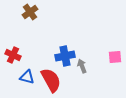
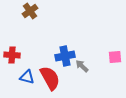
brown cross: moved 1 px up
red cross: moved 1 px left; rotated 21 degrees counterclockwise
gray arrow: rotated 24 degrees counterclockwise
red semicircle: moved 1 px left, 2 px up
